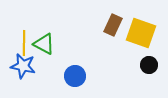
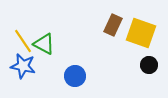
yellow line: moved 1 px left, 2 px up; rotated 35 degrees counterclockwise
